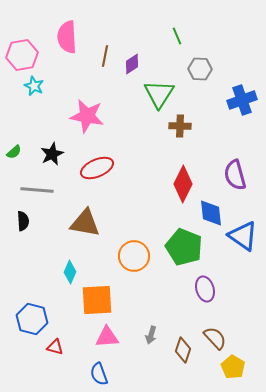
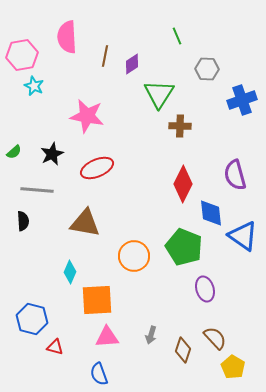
gray hexagon: moved 7 px right
